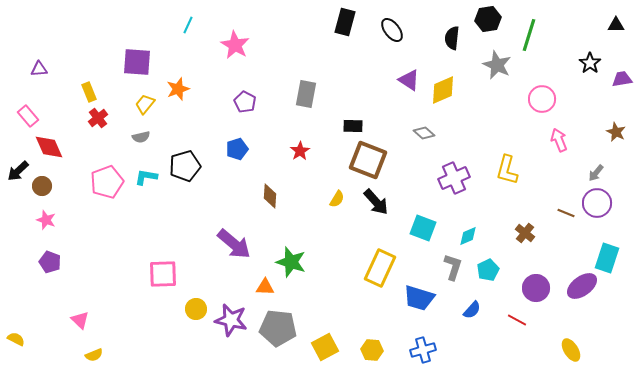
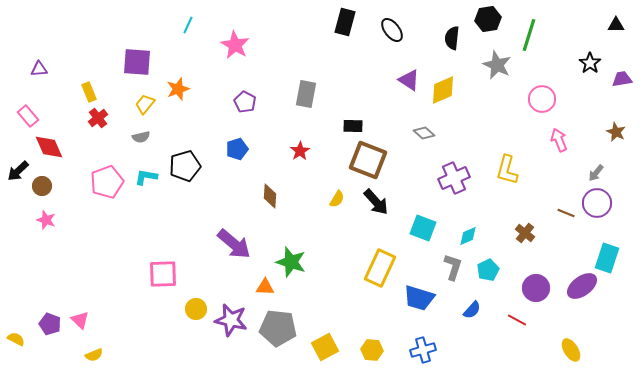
purple pentagon at (50, 262): moved 62 px down
